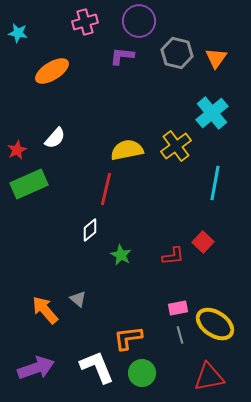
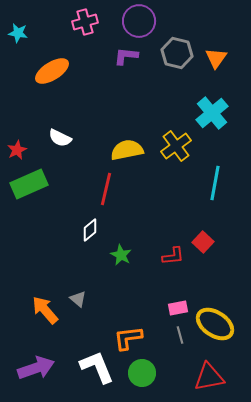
purple L-shape: moved 4 px right
white semicircle: moved 5 px right; rotated 75 degrees clockwise
